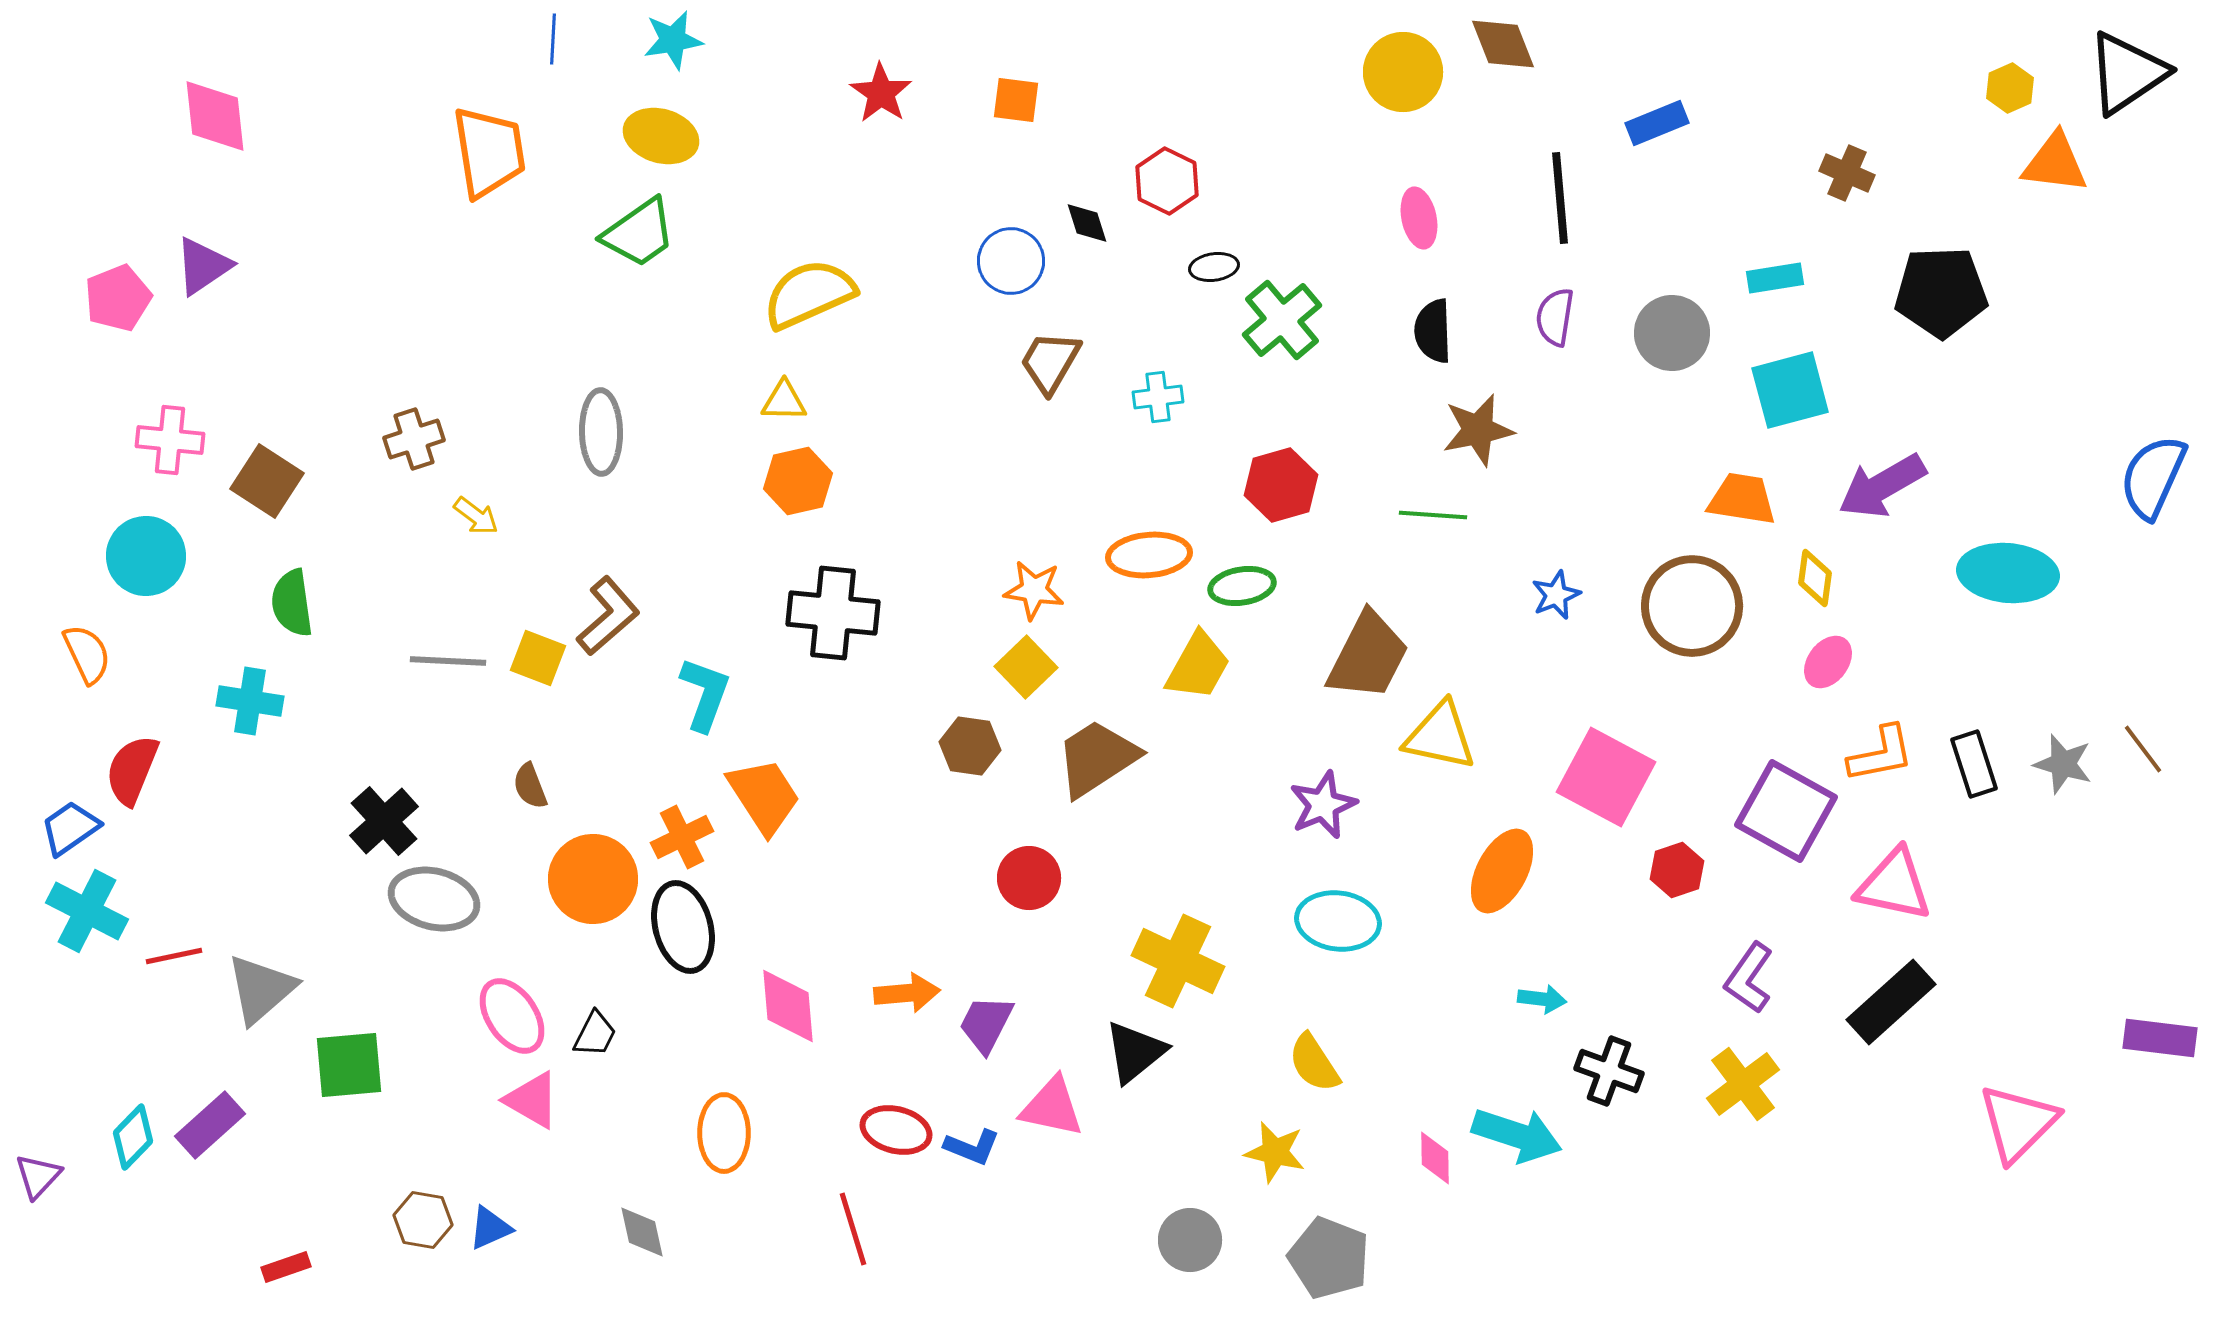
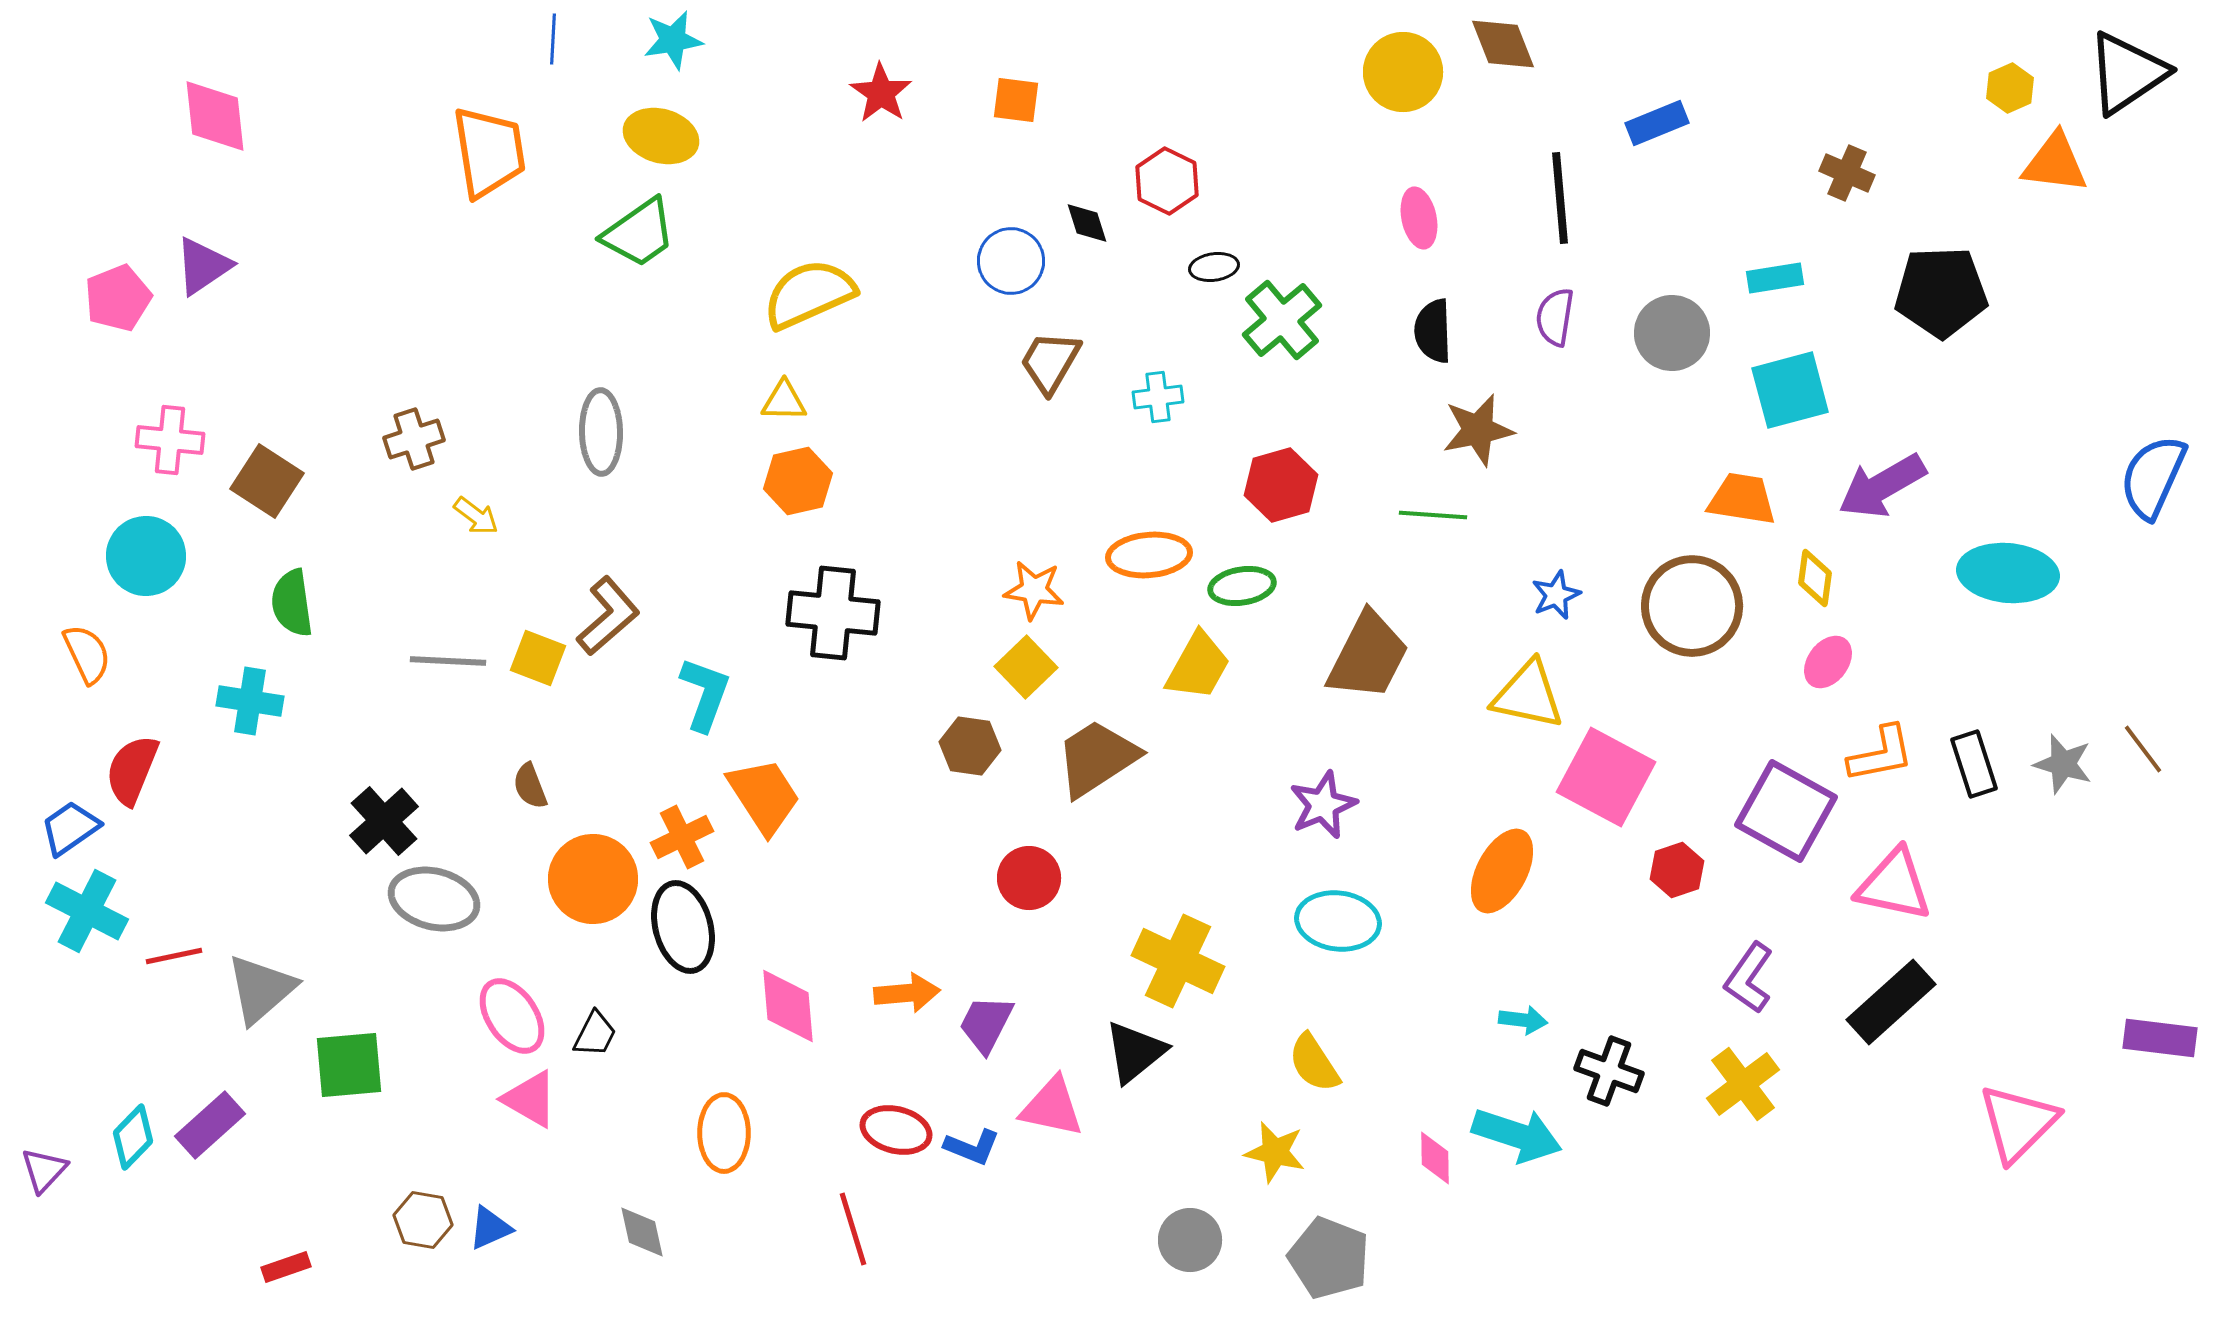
yellow triangle at (1440, 736): moved 88 px right, 41 px up
cyan arrow at (1542, 999): moved 19 px left, 21 px down
pink triangle at (532, 1100): moved 2 px left, 1 px up
purple triangle at (38, 1176): moved 6 px right, 6 px up
